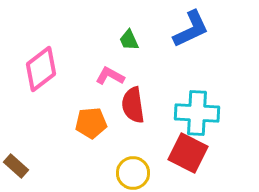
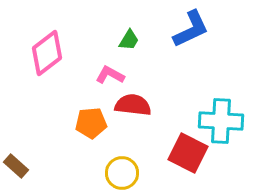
green trapezoid: rotated 125 degrees counterclockwise
pink diamond: moved 6 px right, 16 px up
pink L-shape: moved 1 px up
red semicircle: rotated 105 degrees clockwise
cyan cross: moved 24 px right, 8 px down
yellow circle: moved 11 px left
